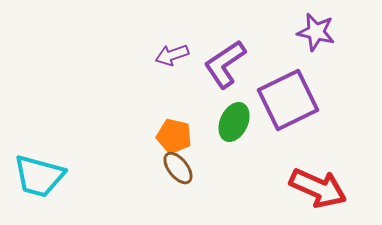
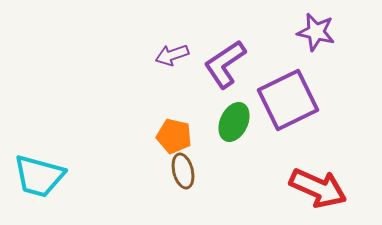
brown ellipse: moved 5 px right, 3 px down; rotated 24 degrees clockwise
